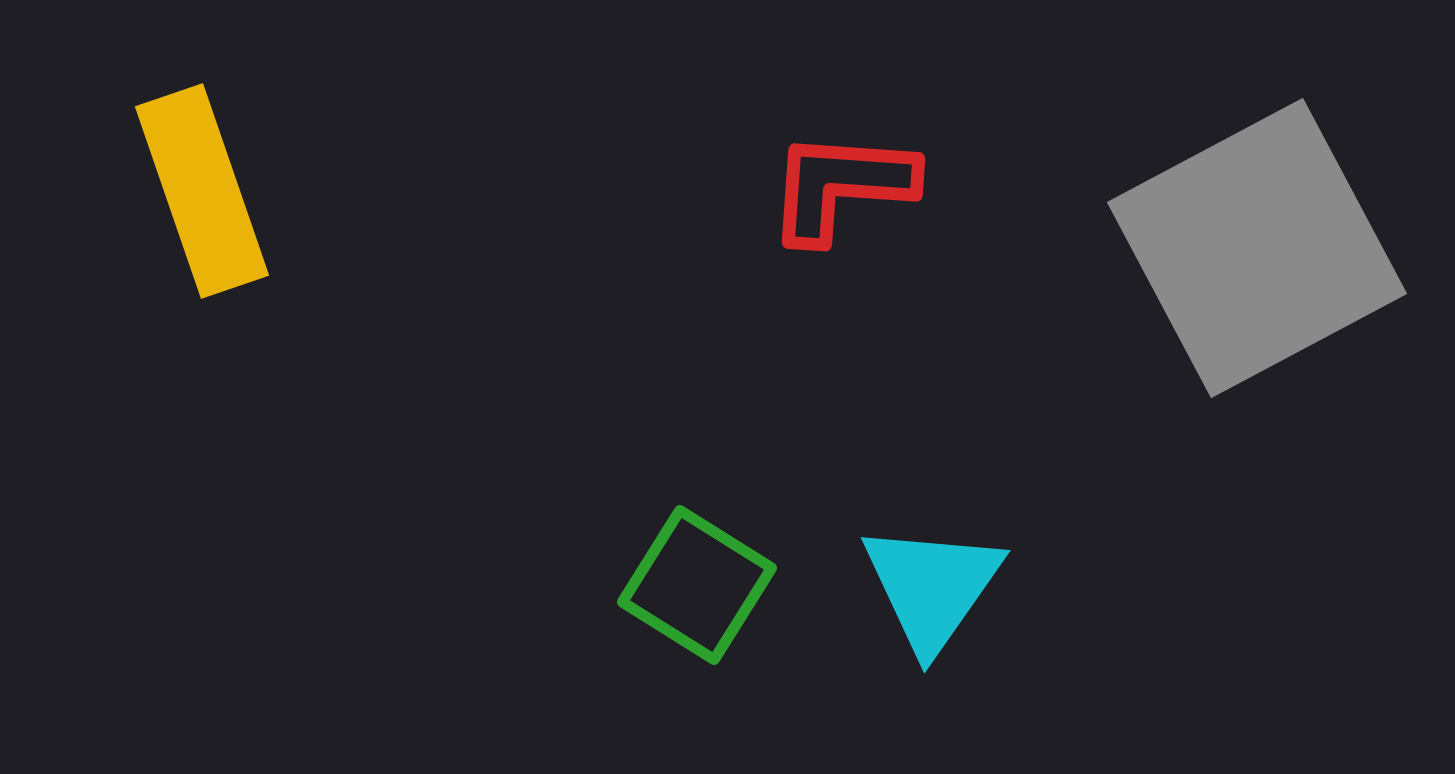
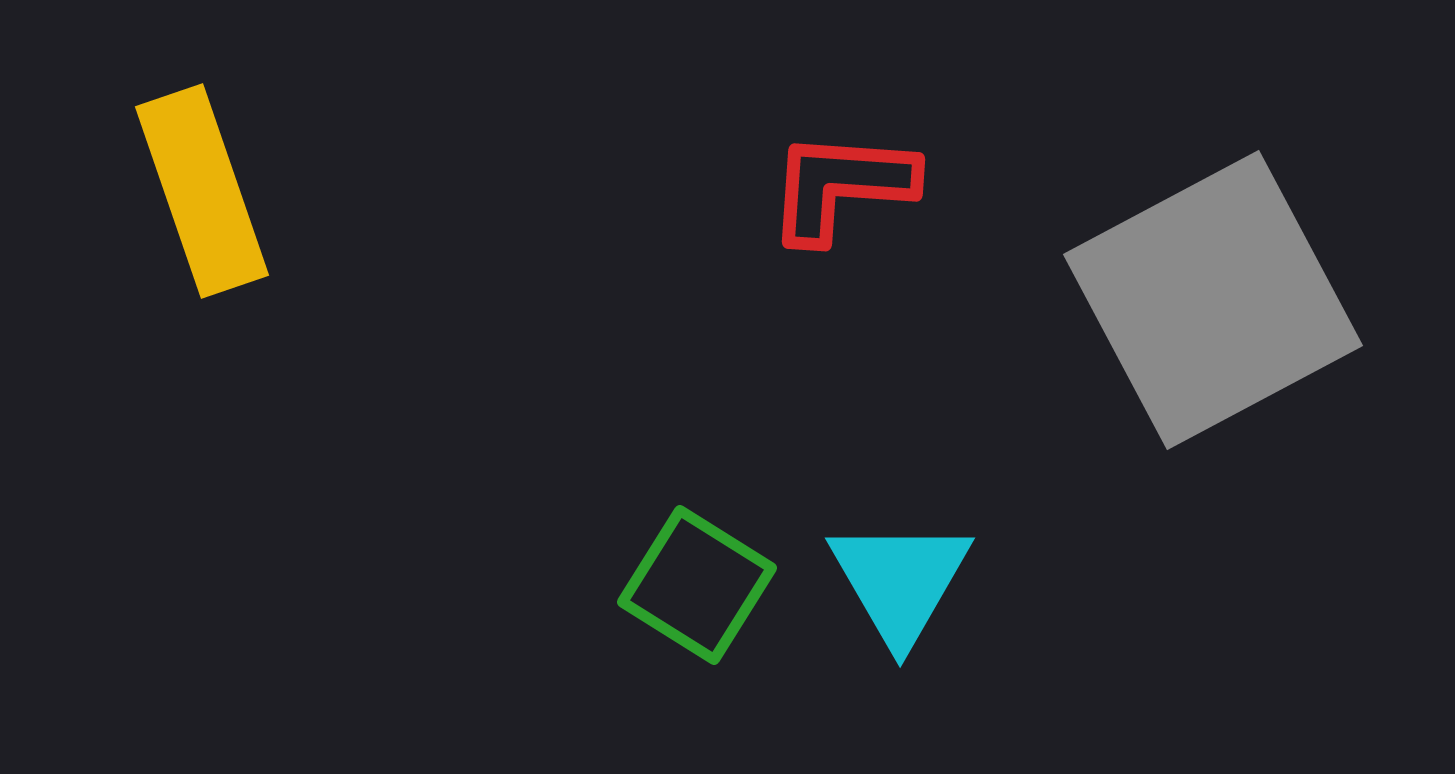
gray square: moved 44 px left, 52 px down
cyan triangle: moved 32 px left, 6 px up; rotated 5 degrees counterclockwise
